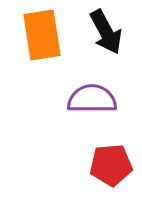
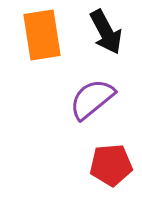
purple semicircle: rotated 39 degrees counterclockwise
